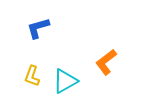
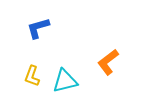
orange L-shape: moved 2 px right
cyan triangle: rotated 16 degrees clockwise
